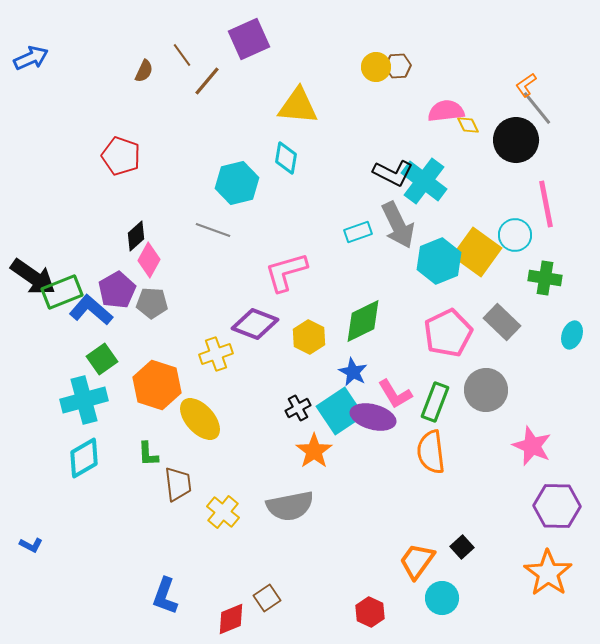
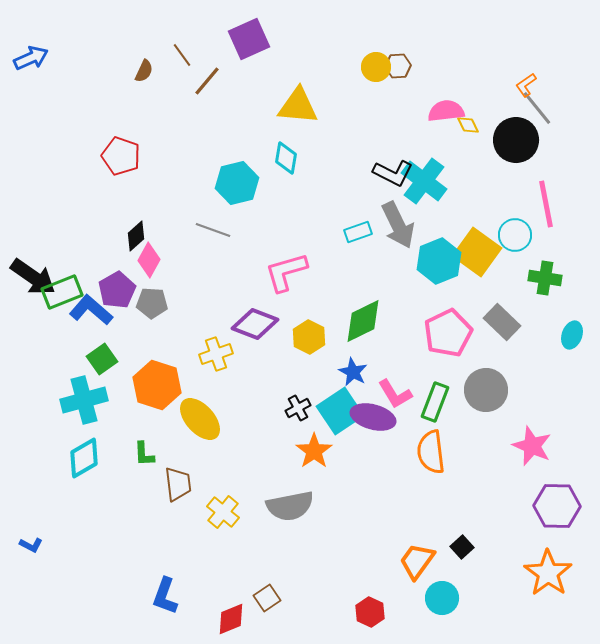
green L-shape at (148, 454): moved 4 px left
